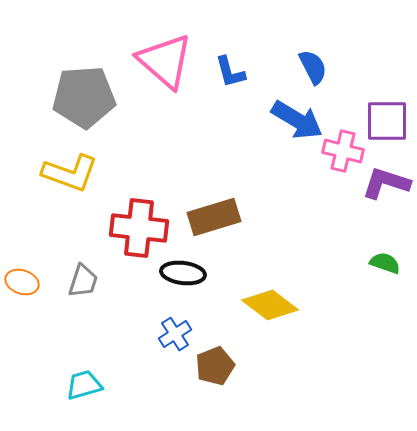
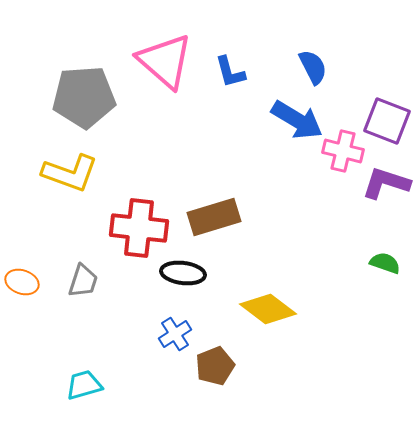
purple square: rotated 21 degrees clockwise
yellow diamond: moved 2 px left, 4 px down
